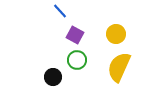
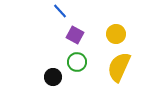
green circle: moved 2 px down
